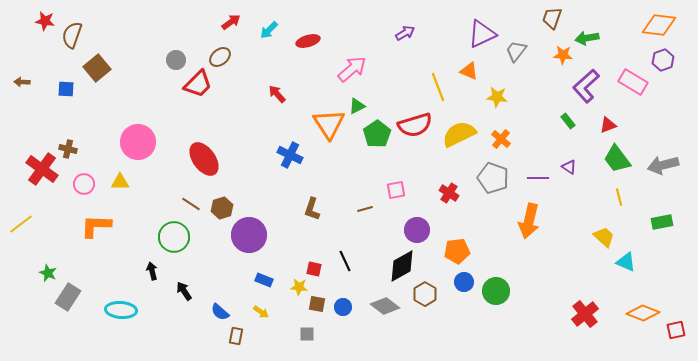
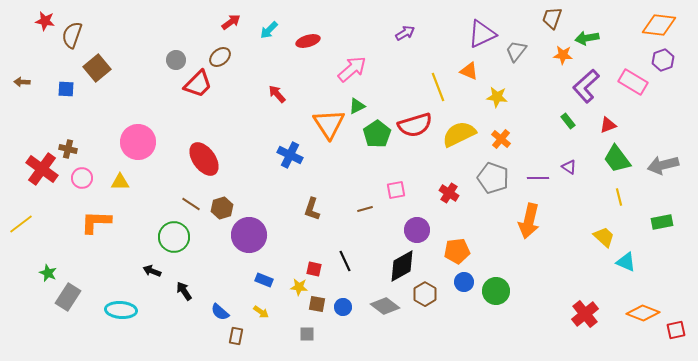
pink circle at (84, 184): moved 2 px left, 6 px up
orange L-shape at (96, 226): moved 4 px up
black arrow at (152, 271): rotated 54 degrees counterclockwise
